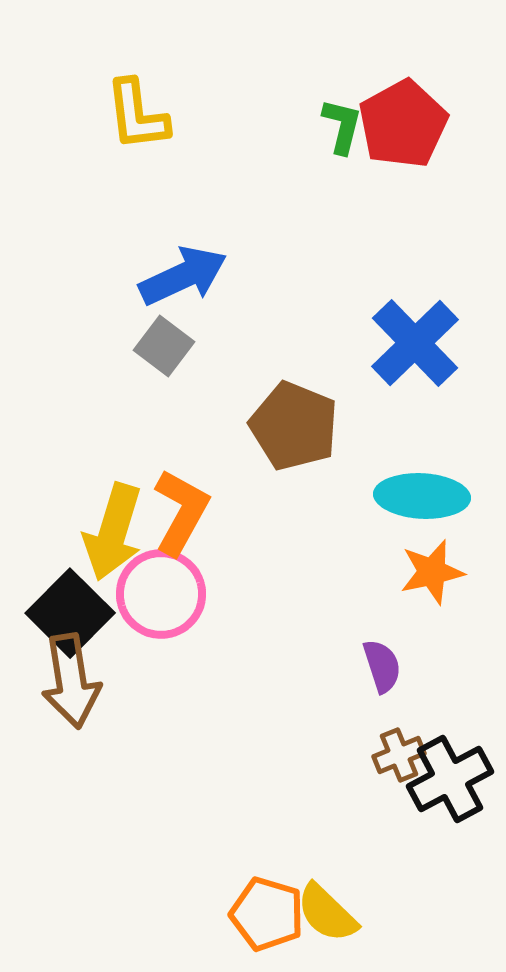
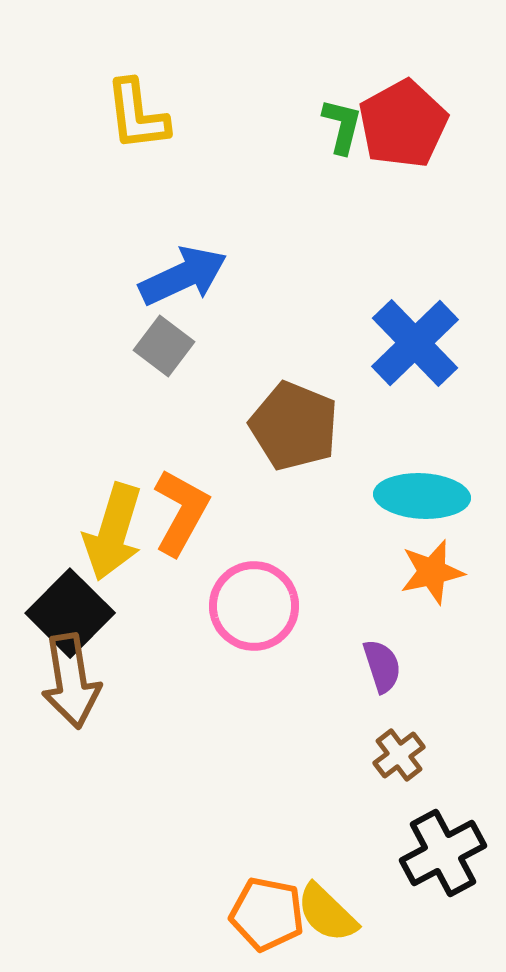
pink circle: moved 93 px right, 12 px down
brown cross: rotated 15 degrees counterclockwise
black cross: moved 7 px left, 74 px down
orange pentagon: rotated 6 degrees counterclockwise
